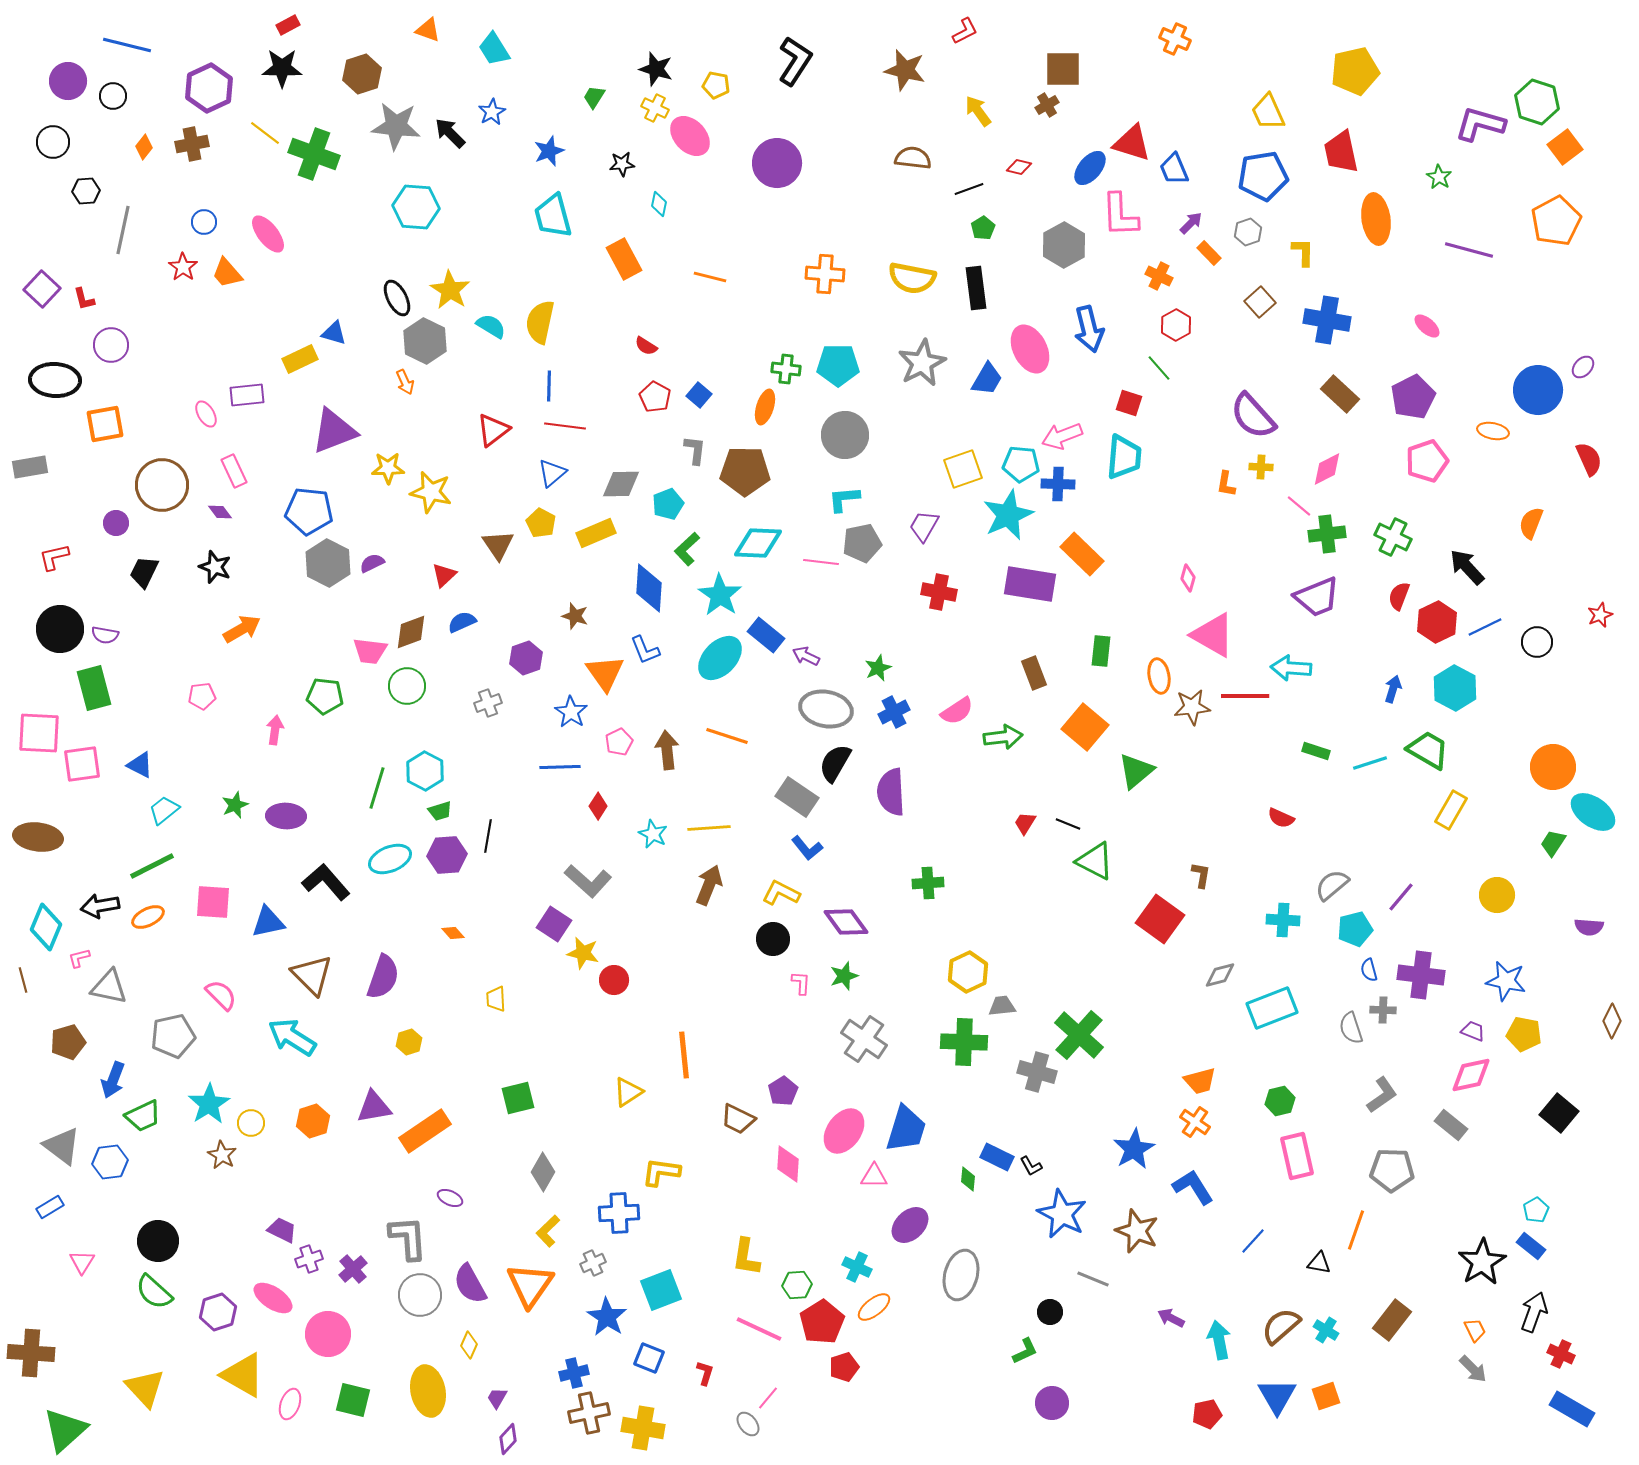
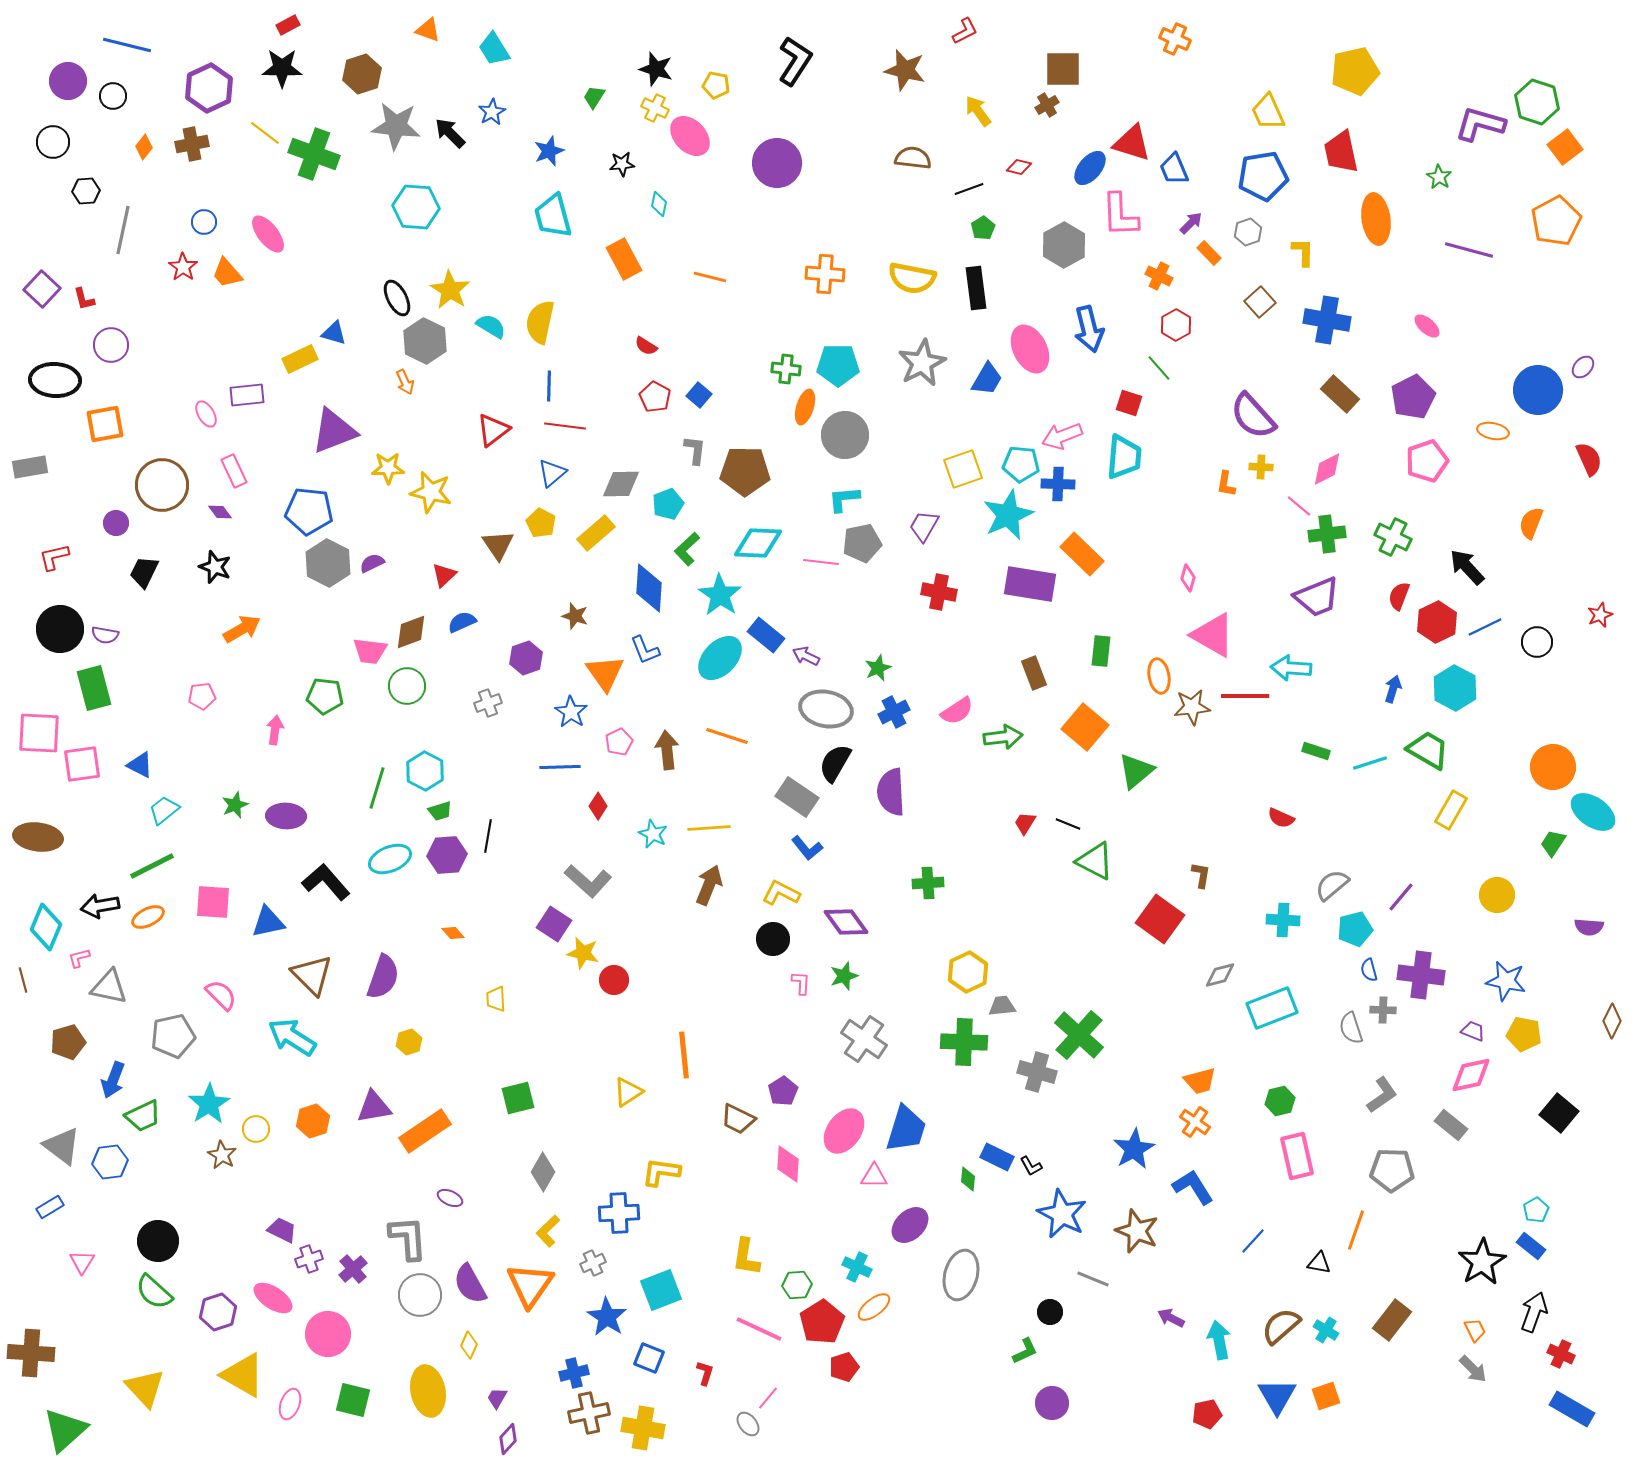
orange ellipse at (765, 407): moved 40 px right
yellow rectangle at (596, 533): rotated 18 degrees counterclockwise
yellow circle at (251, 1123): moved 5 px right, 6 px down
